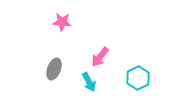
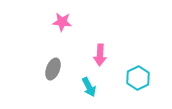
pink arrow: moved 2 px up; rotated 35 degrees counterclockwise
gray ellipse: moved 1 px left
cyan arrow: moved 5 px down
